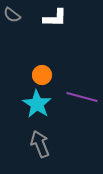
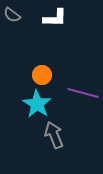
purple line: moved 1 px right, 4 px up
gray arrow: moved 14 px right, 9 px up
